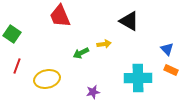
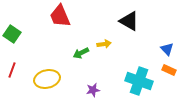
red line: moved 5 px left, 4 px down
orange rectangle: moved 2 px left
cyan cross: moved 1 px right, 3 px down; rotated 20 degrees clockwise
purple star: moved 2 px up
